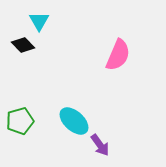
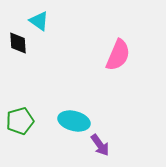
cyan triangle: rotated 25 degrees counterclockwise
black diamond: moved 5 px left, 2 px up; rotated 40 degrees clockwise
cyan ellipse: rotated 28 degrees counterclockwise
